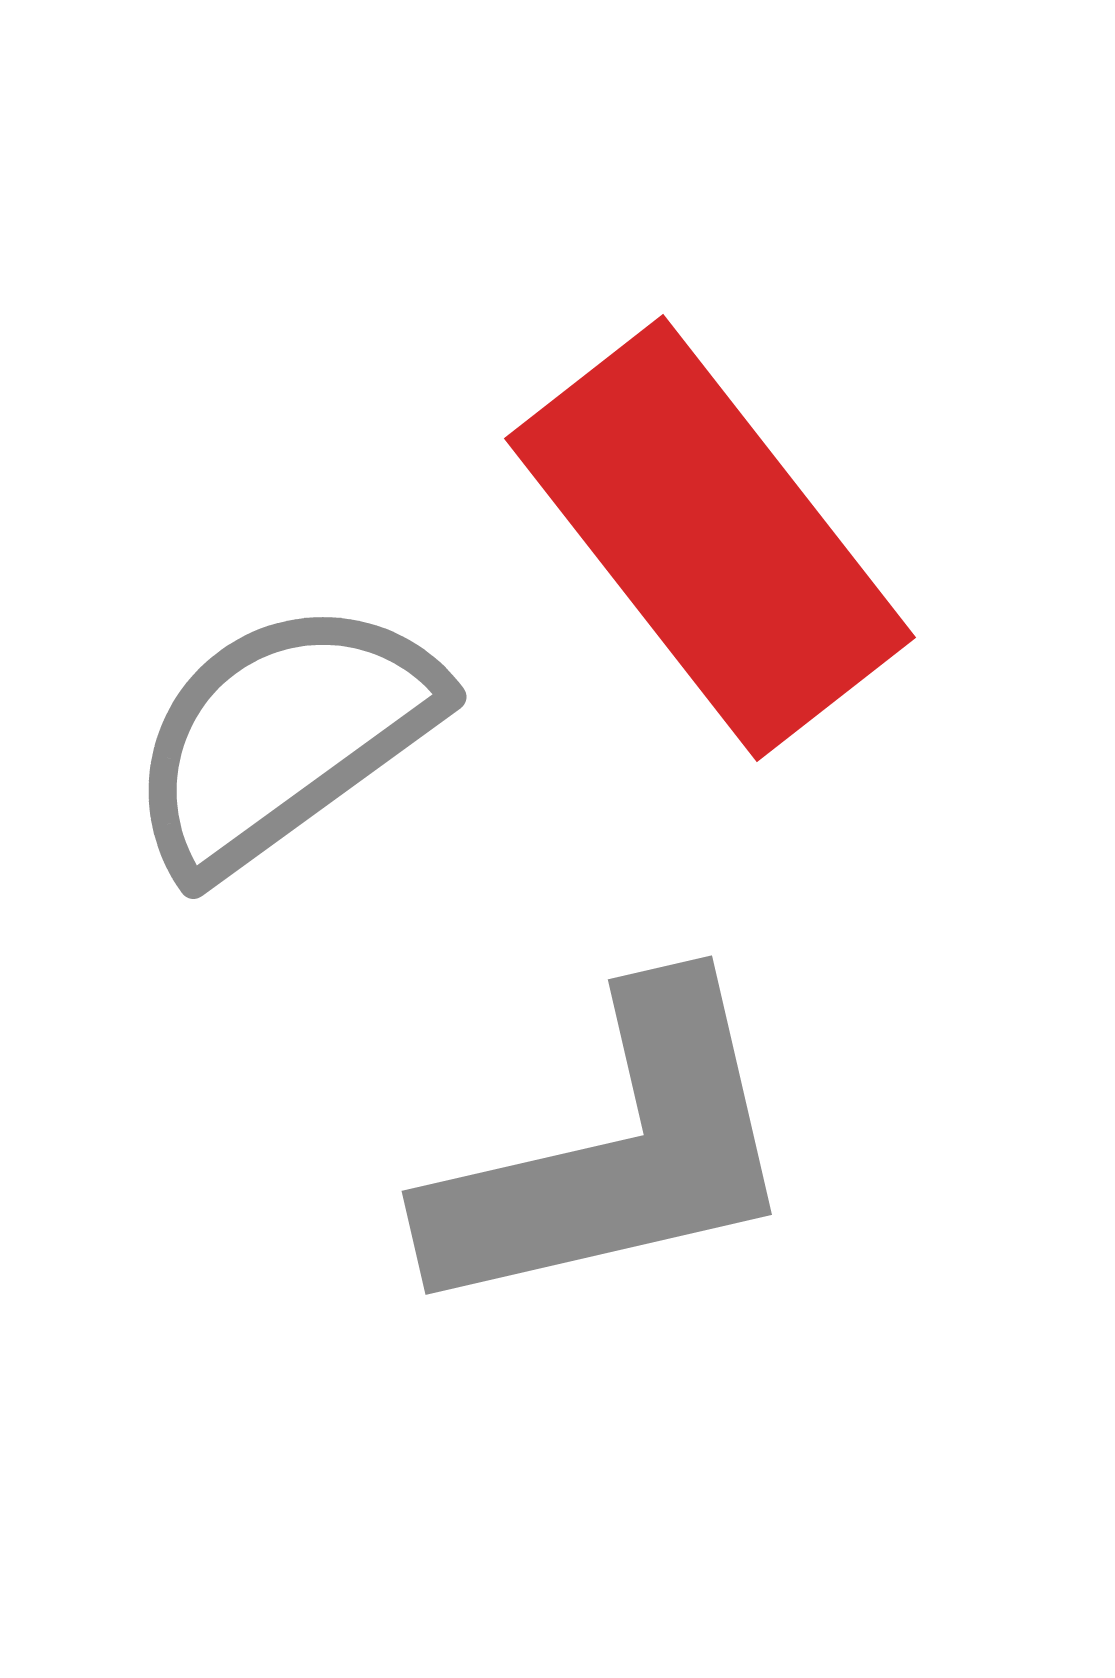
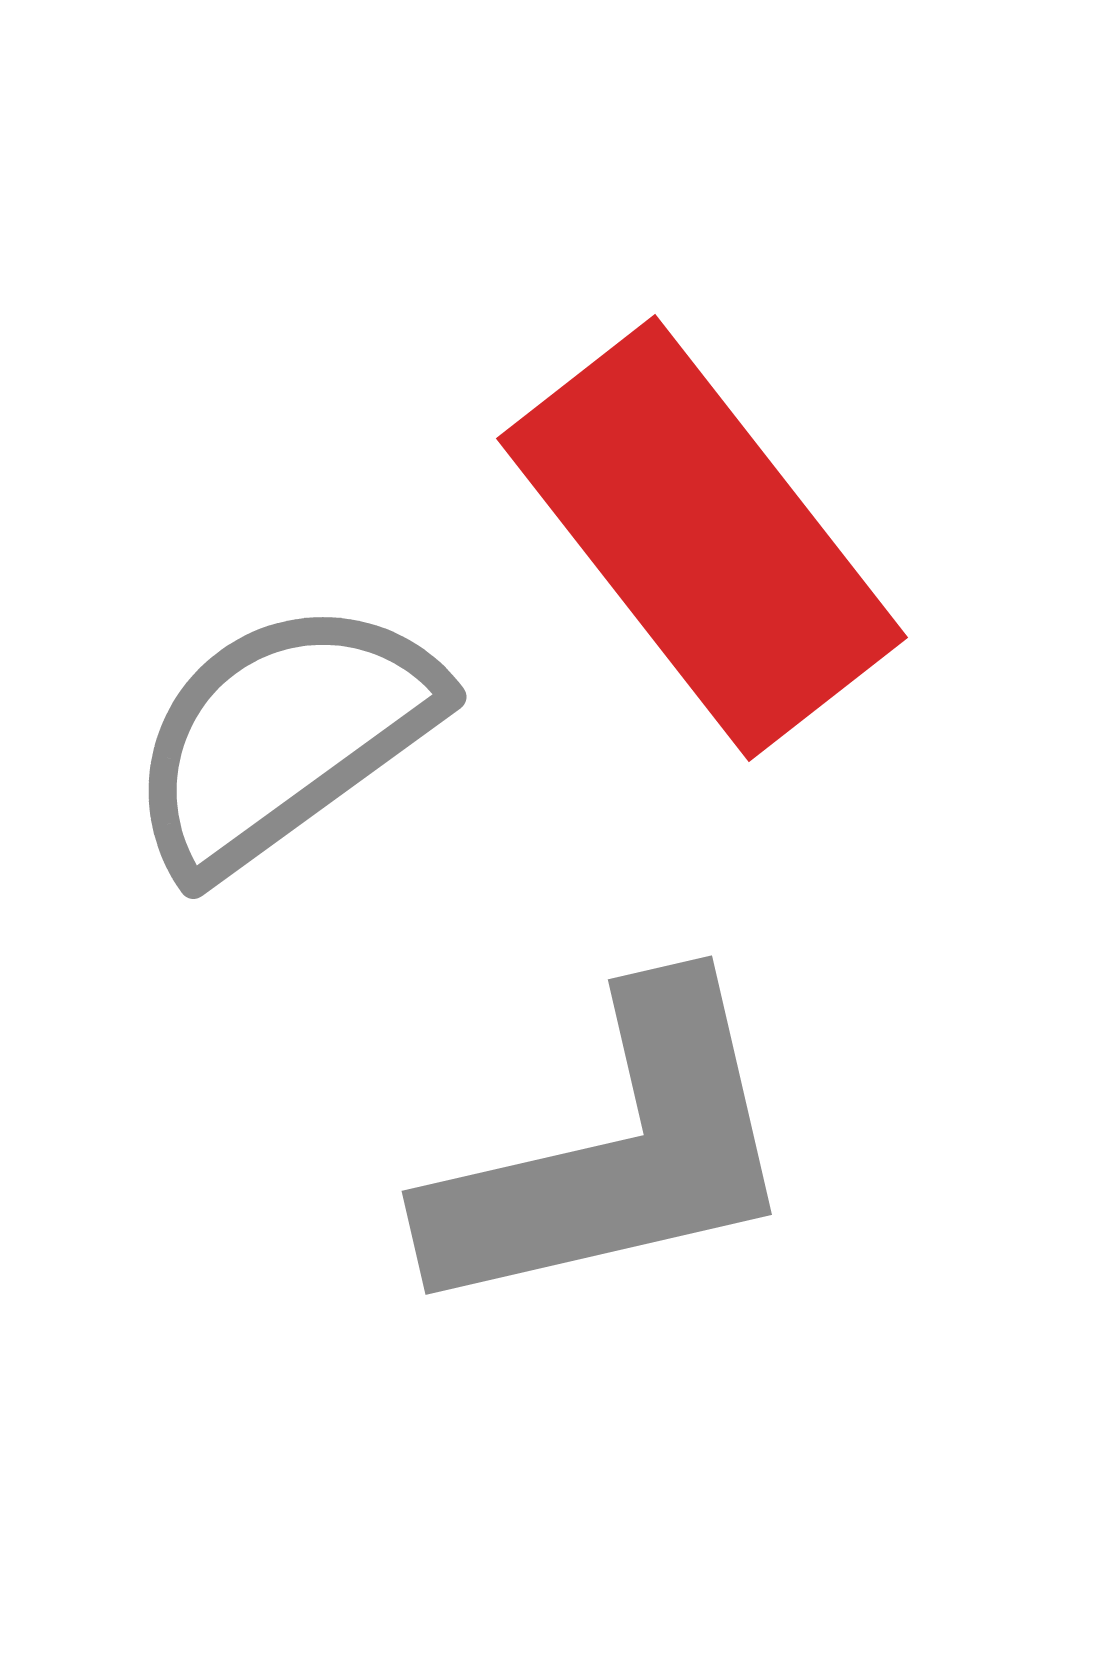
red rectangle: moved 8 px left
